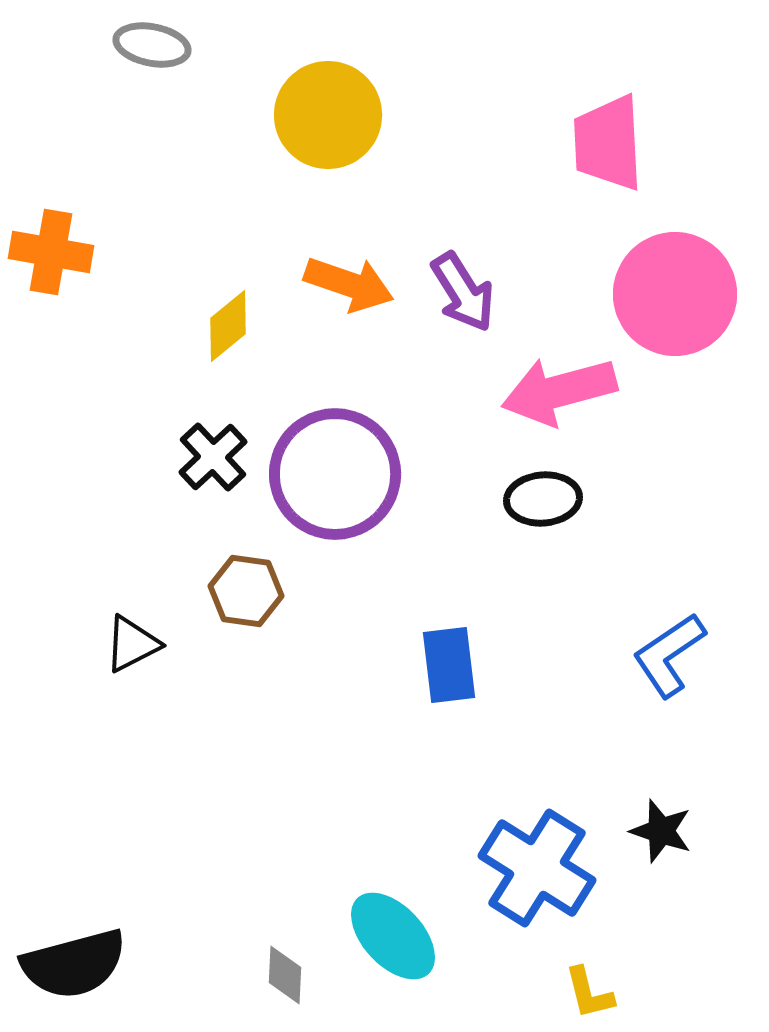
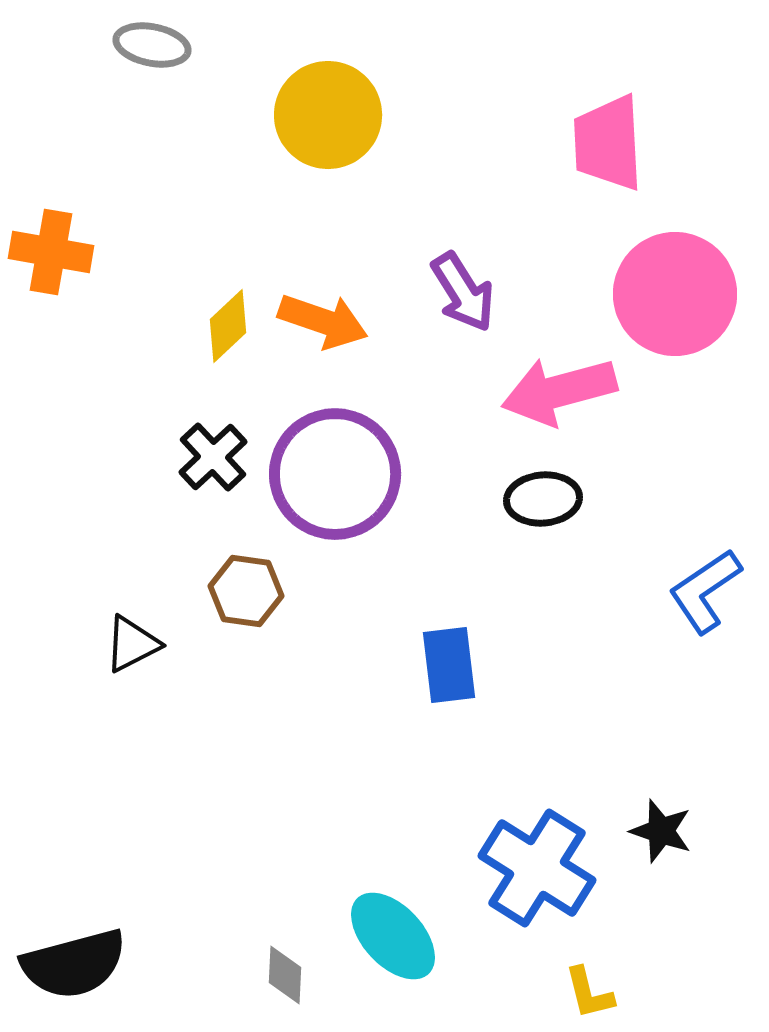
orange arrow: moved 26 px left, 37 px down
yellow diamond: rotated 4 degrees counterclockwise
blue L-shape: moved 36 px right, 64 px up
